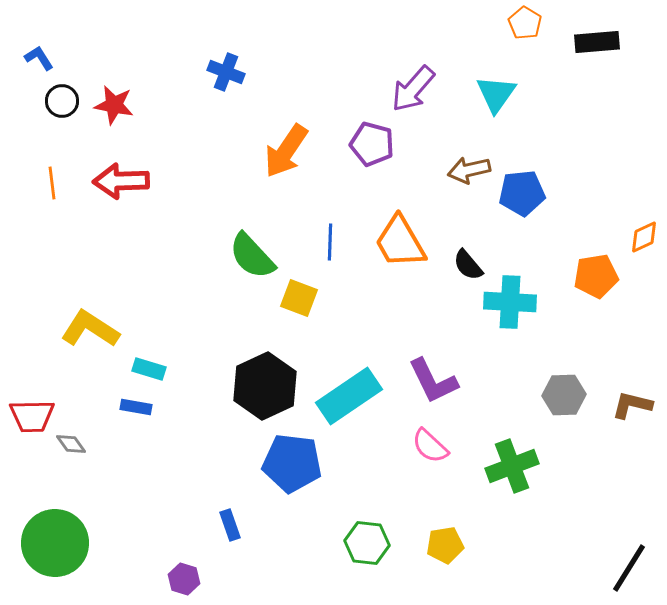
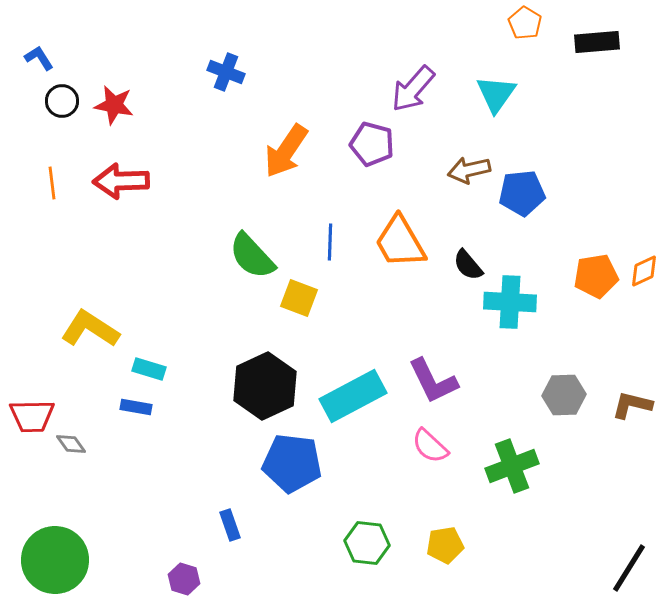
orange diamond at (644, 237): moved 34 px down
cyan rectangle at (349, 396): moved 4 px right; rotated 6 degrees clockwise
green circle at (55, 543): moved 17 px down
